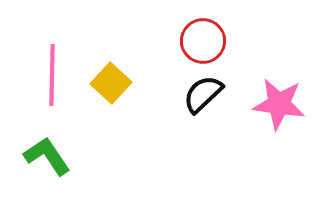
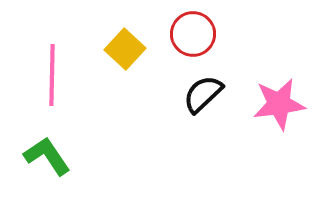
red circle: moved 10 px left, 7 px up
yellow square: moved 14 px right, 34 px up
pink star: rotated 16 degrees counterclockwise
